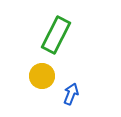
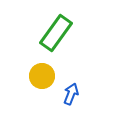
green rectangle: moved 2 px up; rotated 9 degrees clockwise
